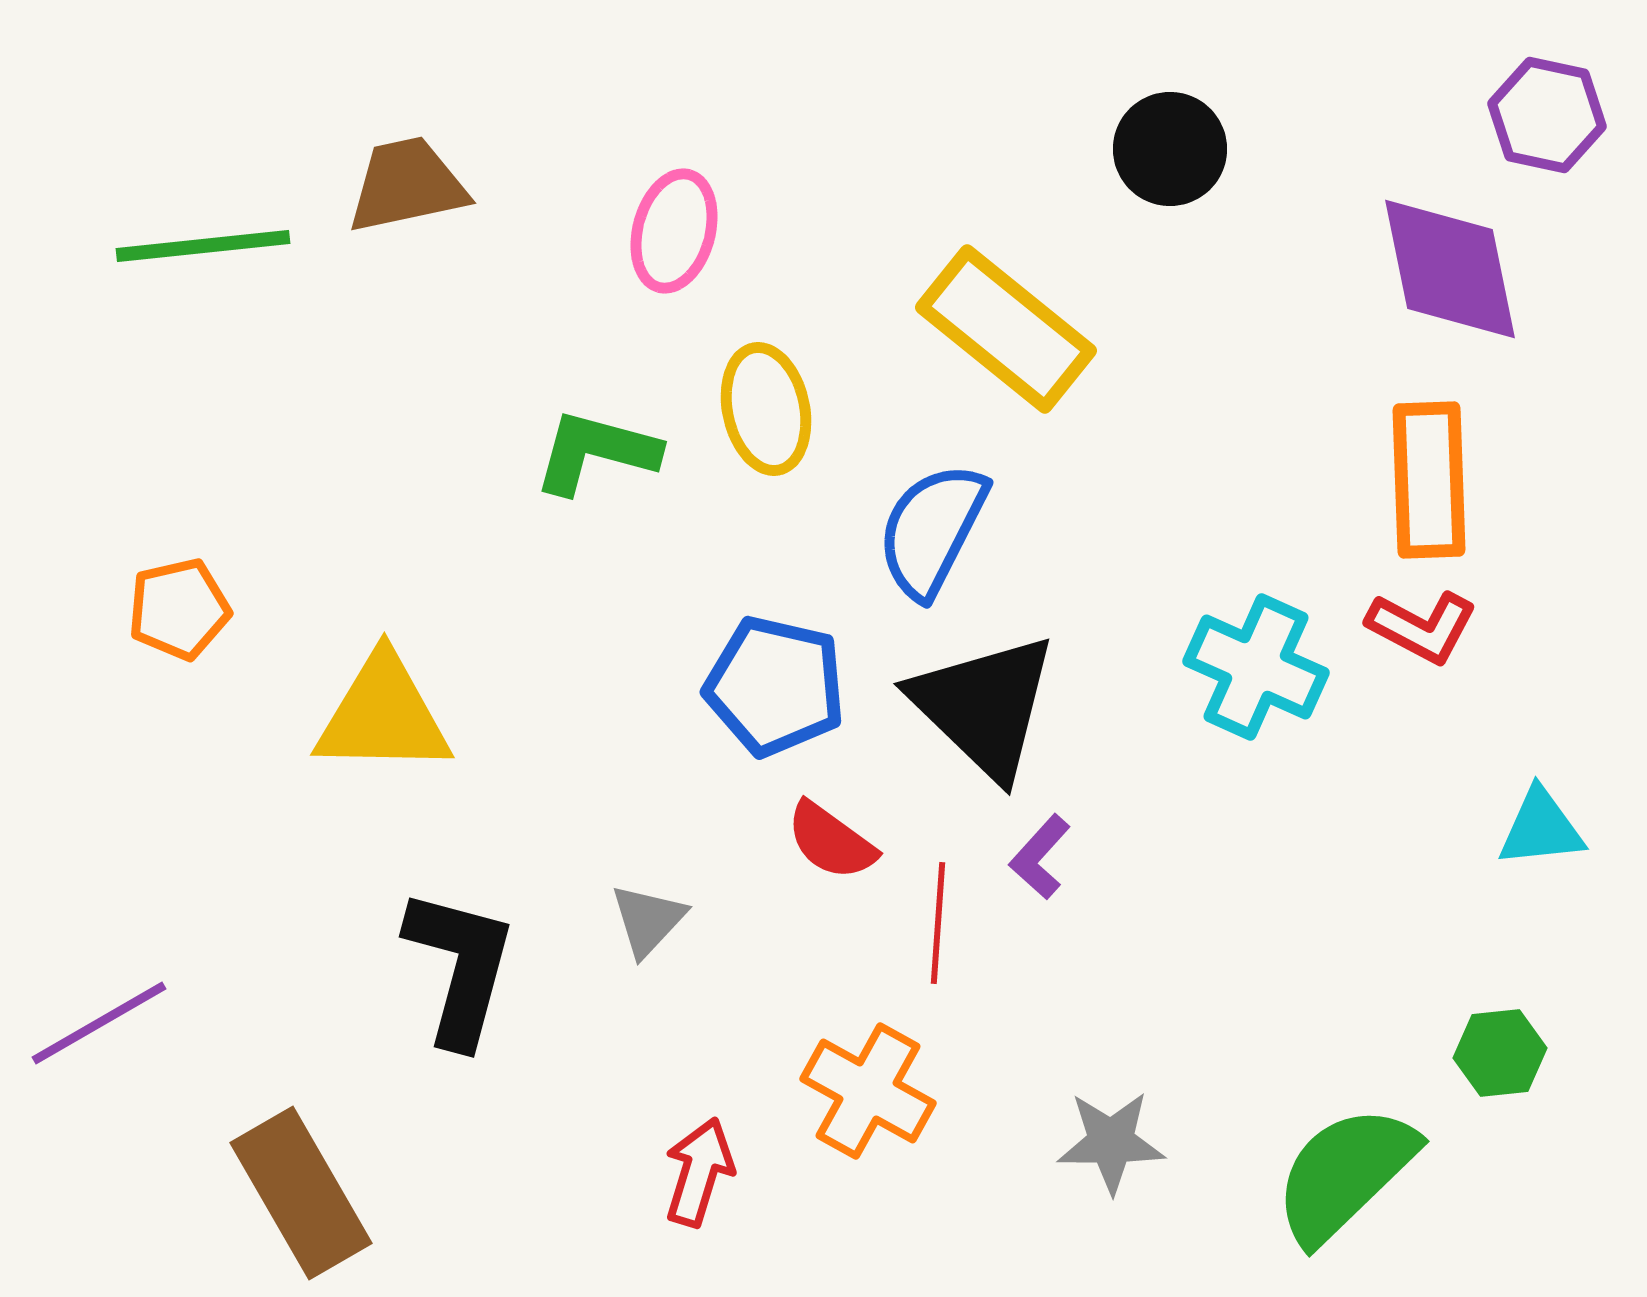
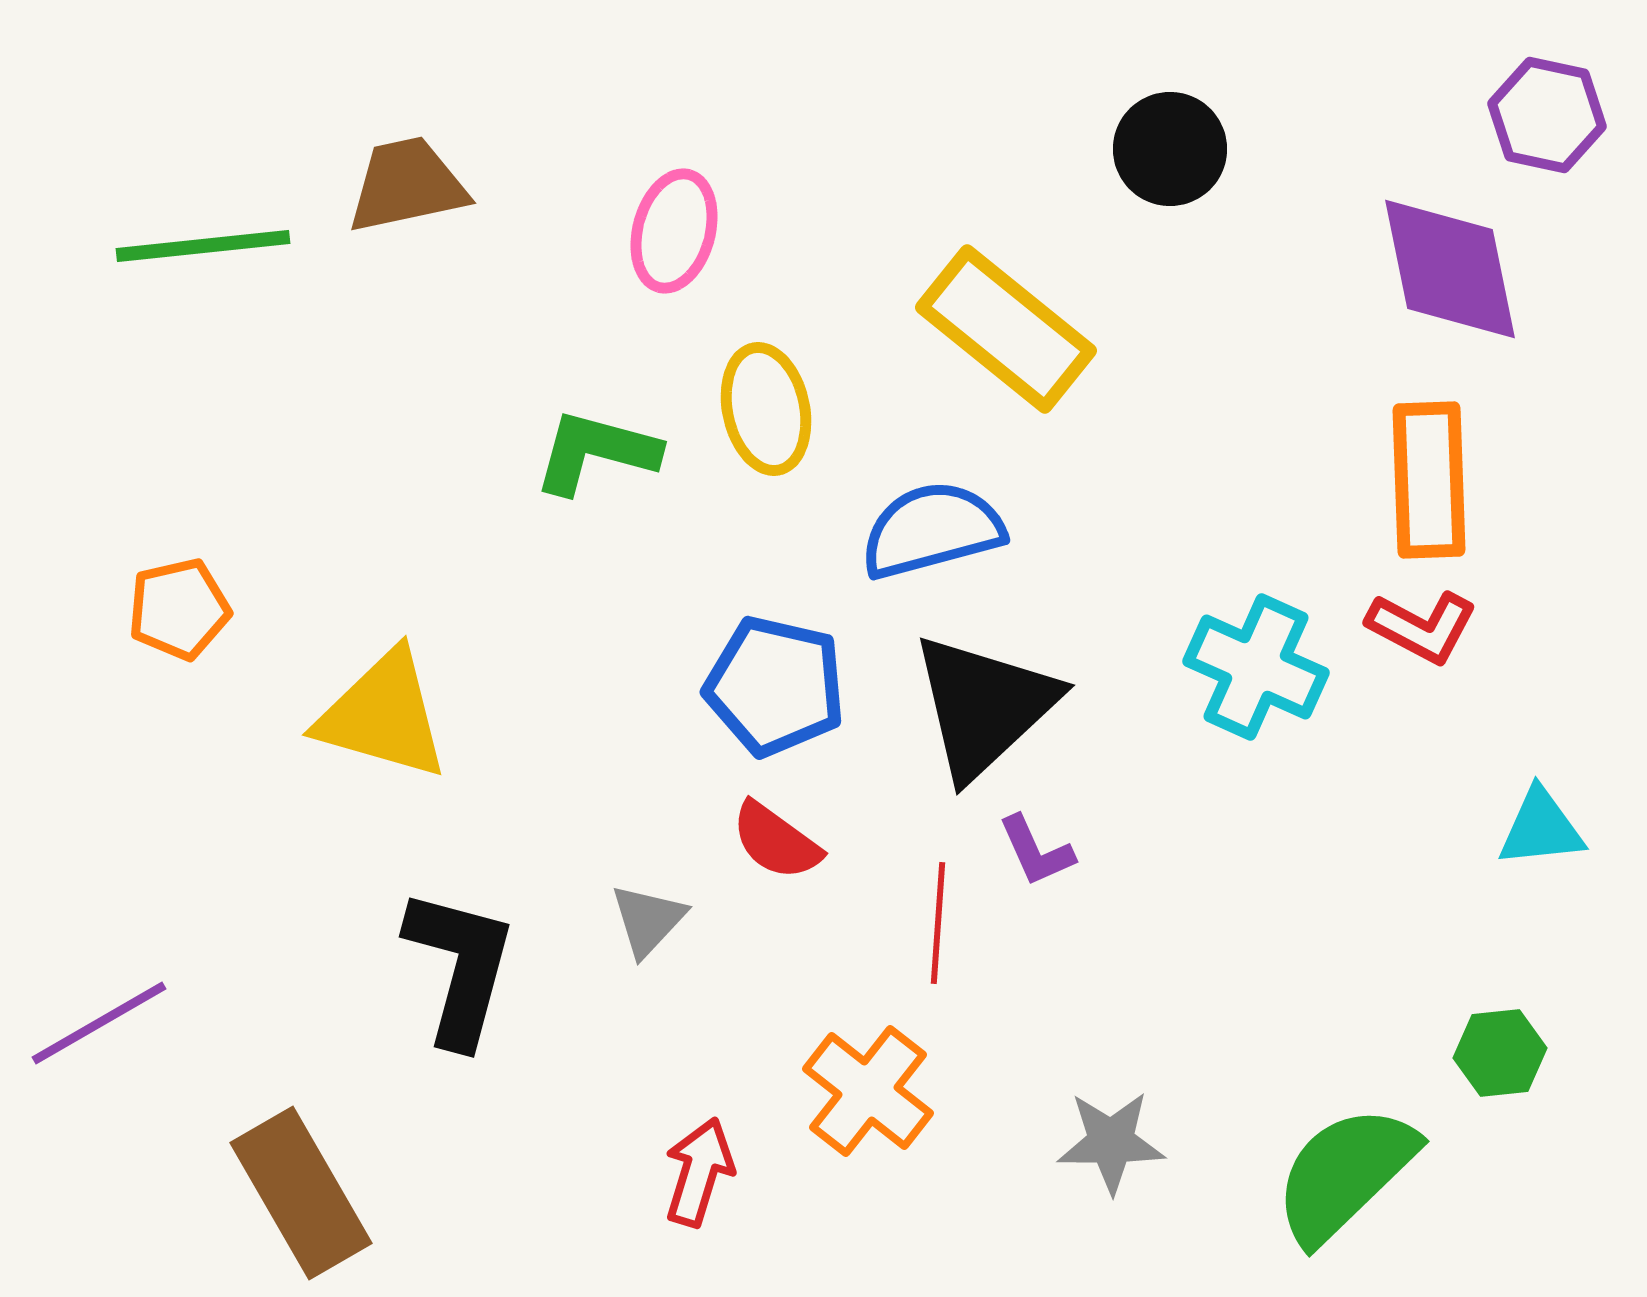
blue semicircle: rotated 48 degrees clockwise
black triangle: rotated 33 degrees clockwise
yellow triangle: rotated 15 degrees clockwise
red semicircle: moved 55 px left
purple L-shape: moved 4 px left, 6 px up; rotated 66 degrees counterclockwise
orange cross: rotated 9 degrees clockwise
